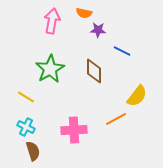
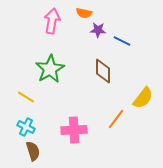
blue line: moved 10 px up
brown diamond: moved 9 px right
yellow semicircle: moved 6 px right, 2 px down
orange line: rotated 25 degrees counterclockwise
